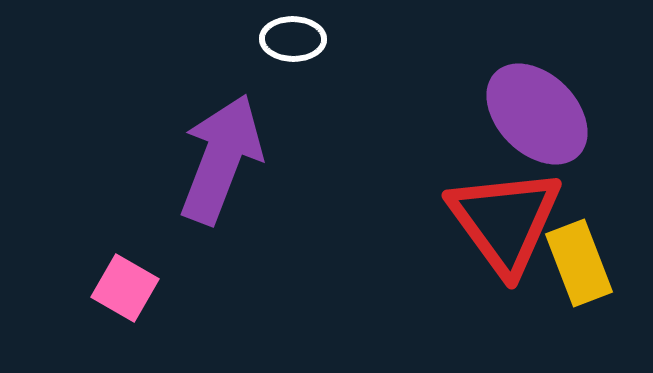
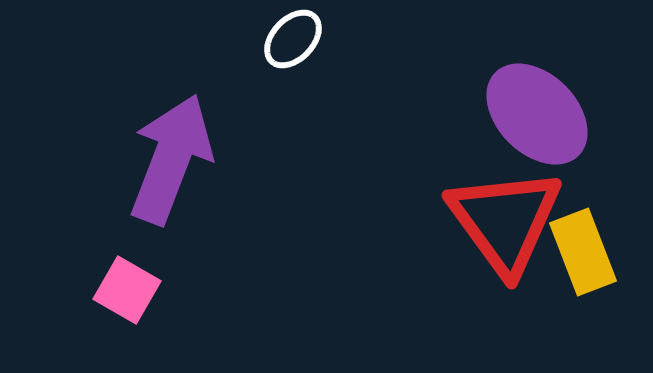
white ellipse: rotated 48 degrees counterclockwise
purple arrow: moved 50 px left
yellow rectangle: moved 4 px right, 11 px up
pink square: moved 2 px right, 2 px down
